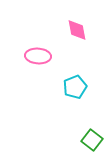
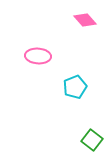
pink diamond: moved 8 px right, 10 px up; rotated 30 degrees counterclockwise
